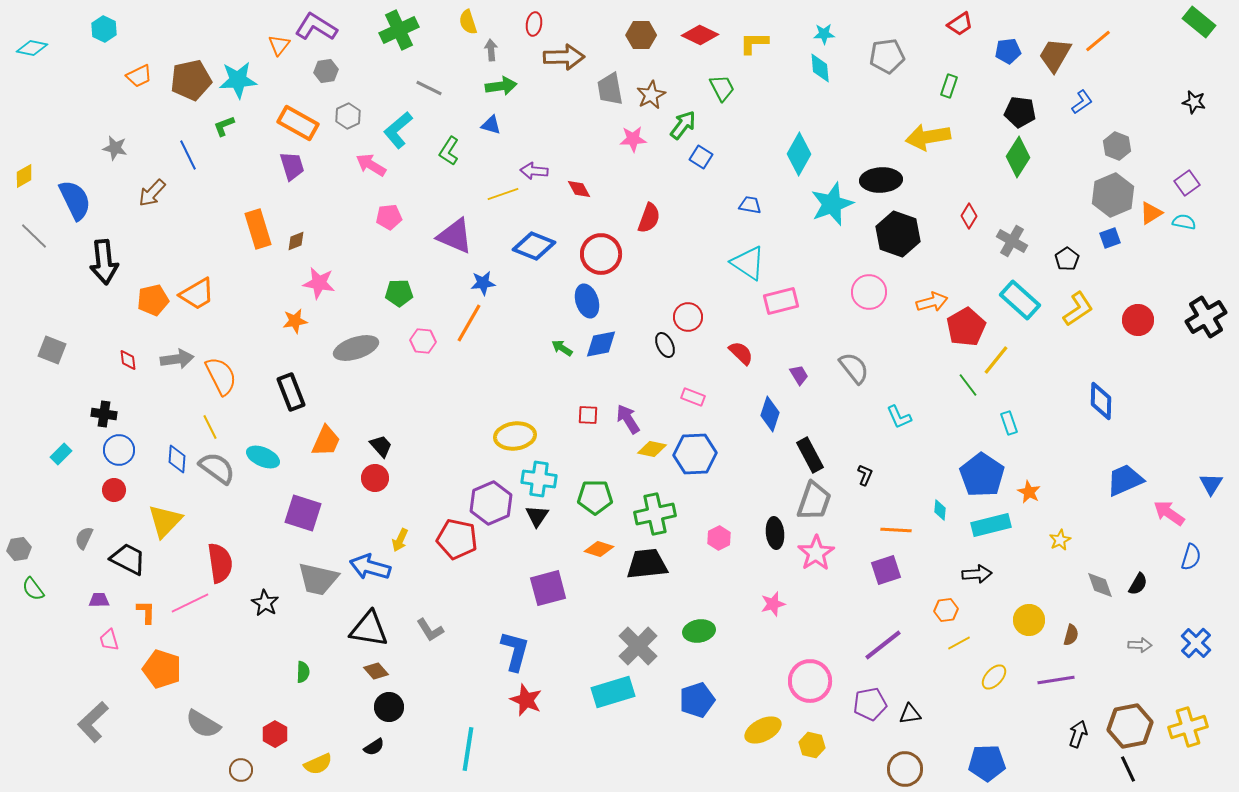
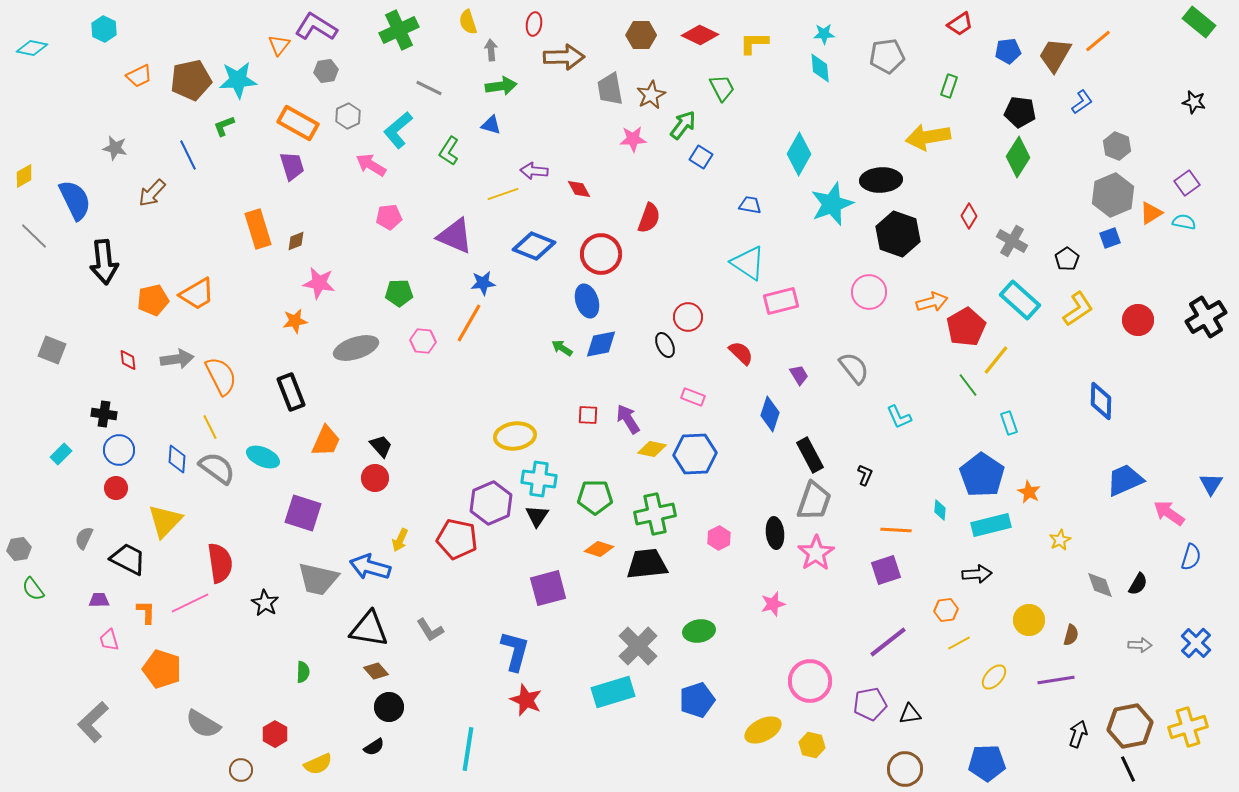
red circle at (114, 490): moved 2 px right, 2 px up
purple line at (883, 645): moved 5 px right, 3 px up
